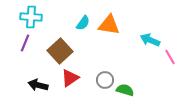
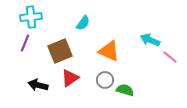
cyan cross: rotated 10 degrees counterclockwise
orange triangle: moved 26 px down; rotated 15 degrees clockwise
brown square: rotated 20 degrees clockwise
pink line: rotated 21 degrees counterclockwise
